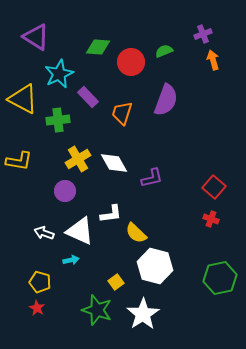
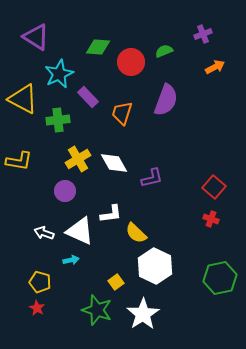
orange arrow: moved 2 px right, 7 px down; rotated 78 degrees clockwise
white hexagon: rotated 12 degrees clockwise
